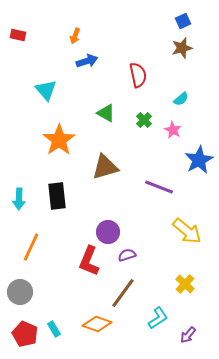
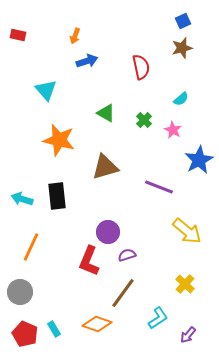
red semicircle: moved 3 px right, 8 px up
orange star: rotated 24 degrees counterclockwise
cyan arrow: moved 3 px right; rotated 105 degrees clockwise
